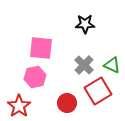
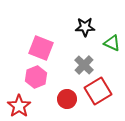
black star: moved 3 px down
pink square: rotated 15 degrees clockwise
green triangle: moved 22 px up
pink hexagon: moved 1 px right; rotated 10 degrees counterclockwise
red circle: moved 4 px up
